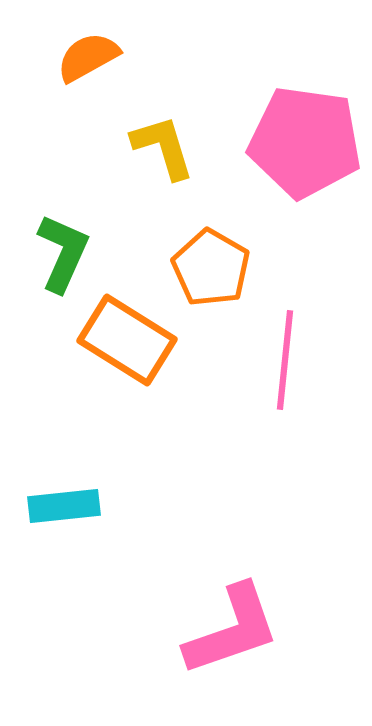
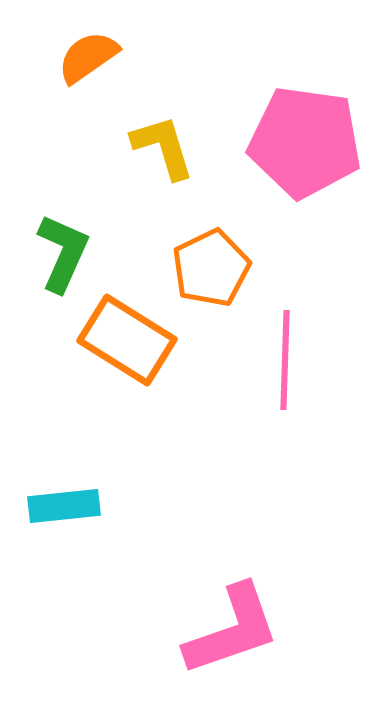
orange semicircle: rotated 6 degrees counterclockwise
orange pentagon: rotated 16 degrees clockwise
pink line: rotated 4 degrees counterclockwise
